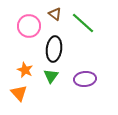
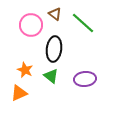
pink circle: moved 2 px right, 1 px up
green triangle: rotated 28 degrees counterclockwise
orange triangle: rotated 48 degrees clockwise
